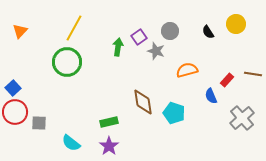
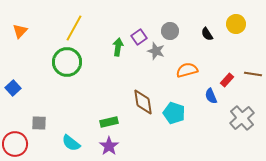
black semicircle: moved 1 px left, 2 px down
red circle: moved 32 px down
